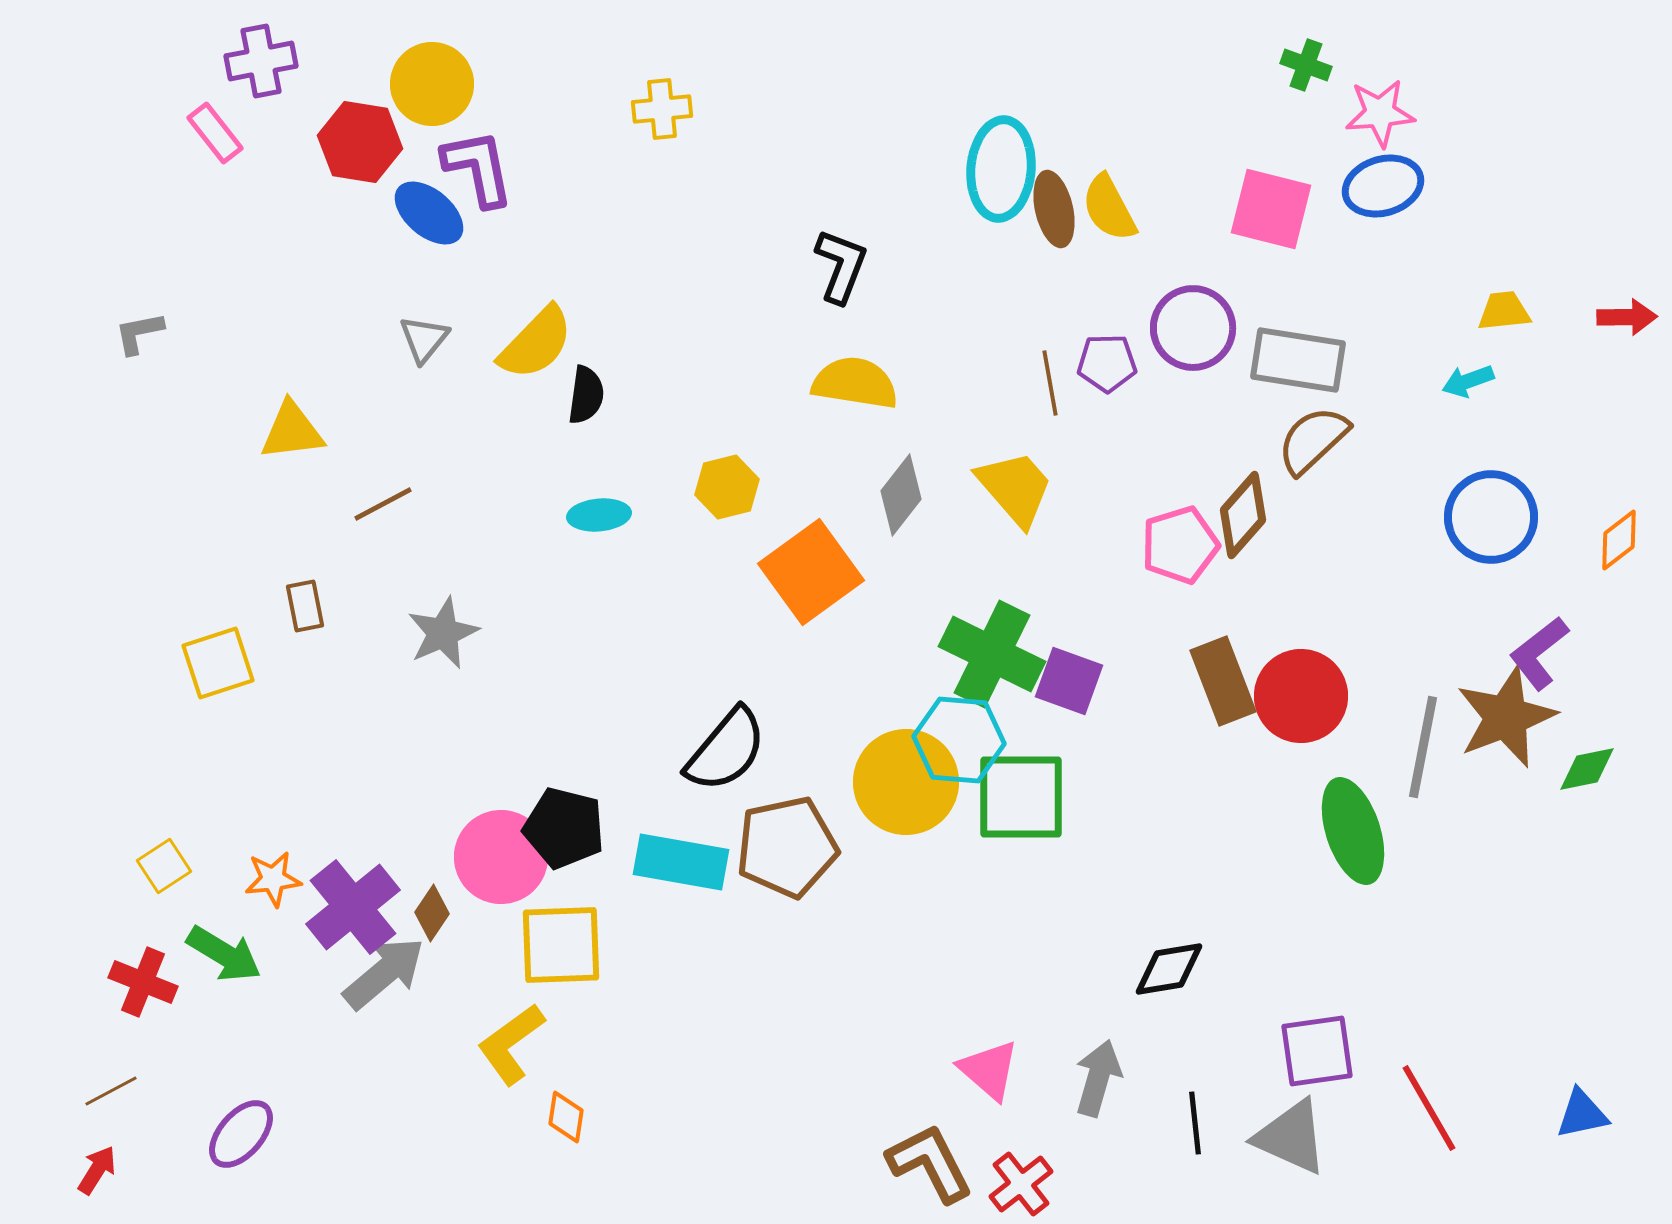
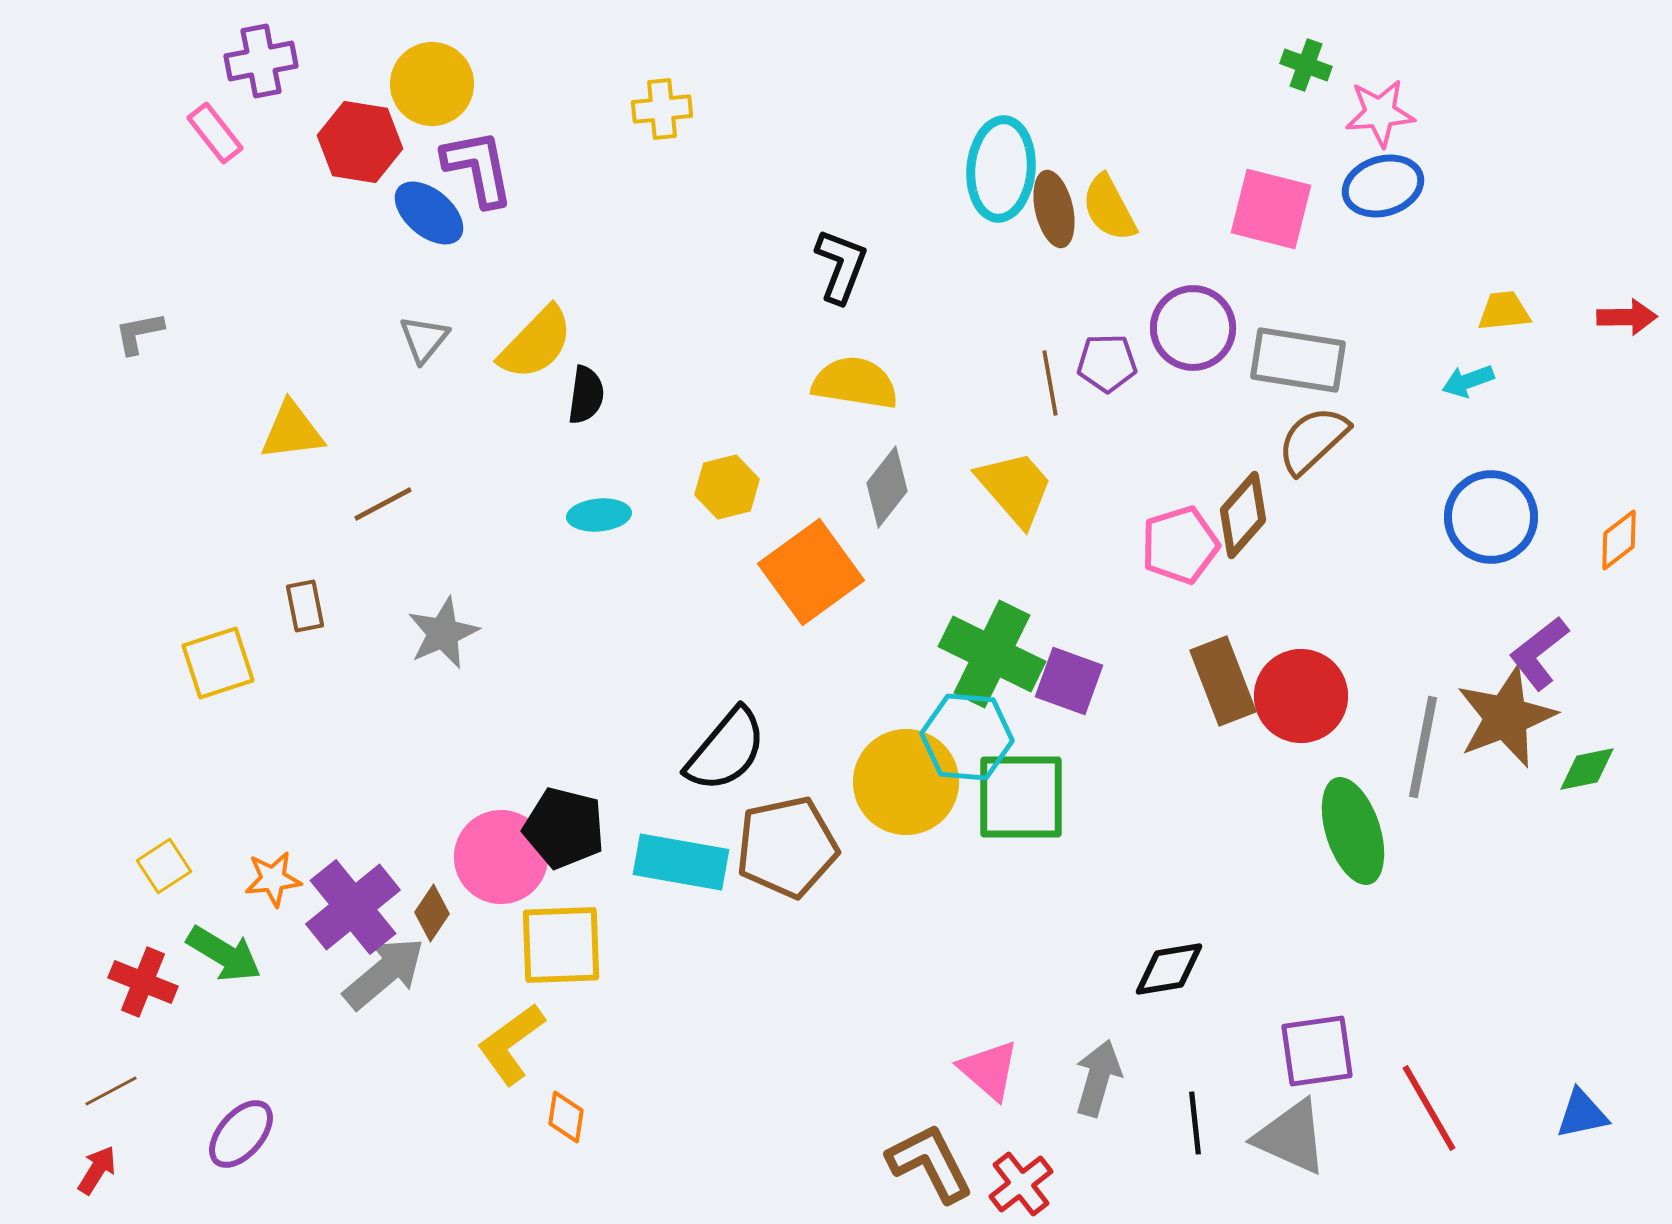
gray diamond at (901, 495): moved 14 px left, 8 px up
cyan hexagon at (959, 740): moved 8 px right, 3 px up
